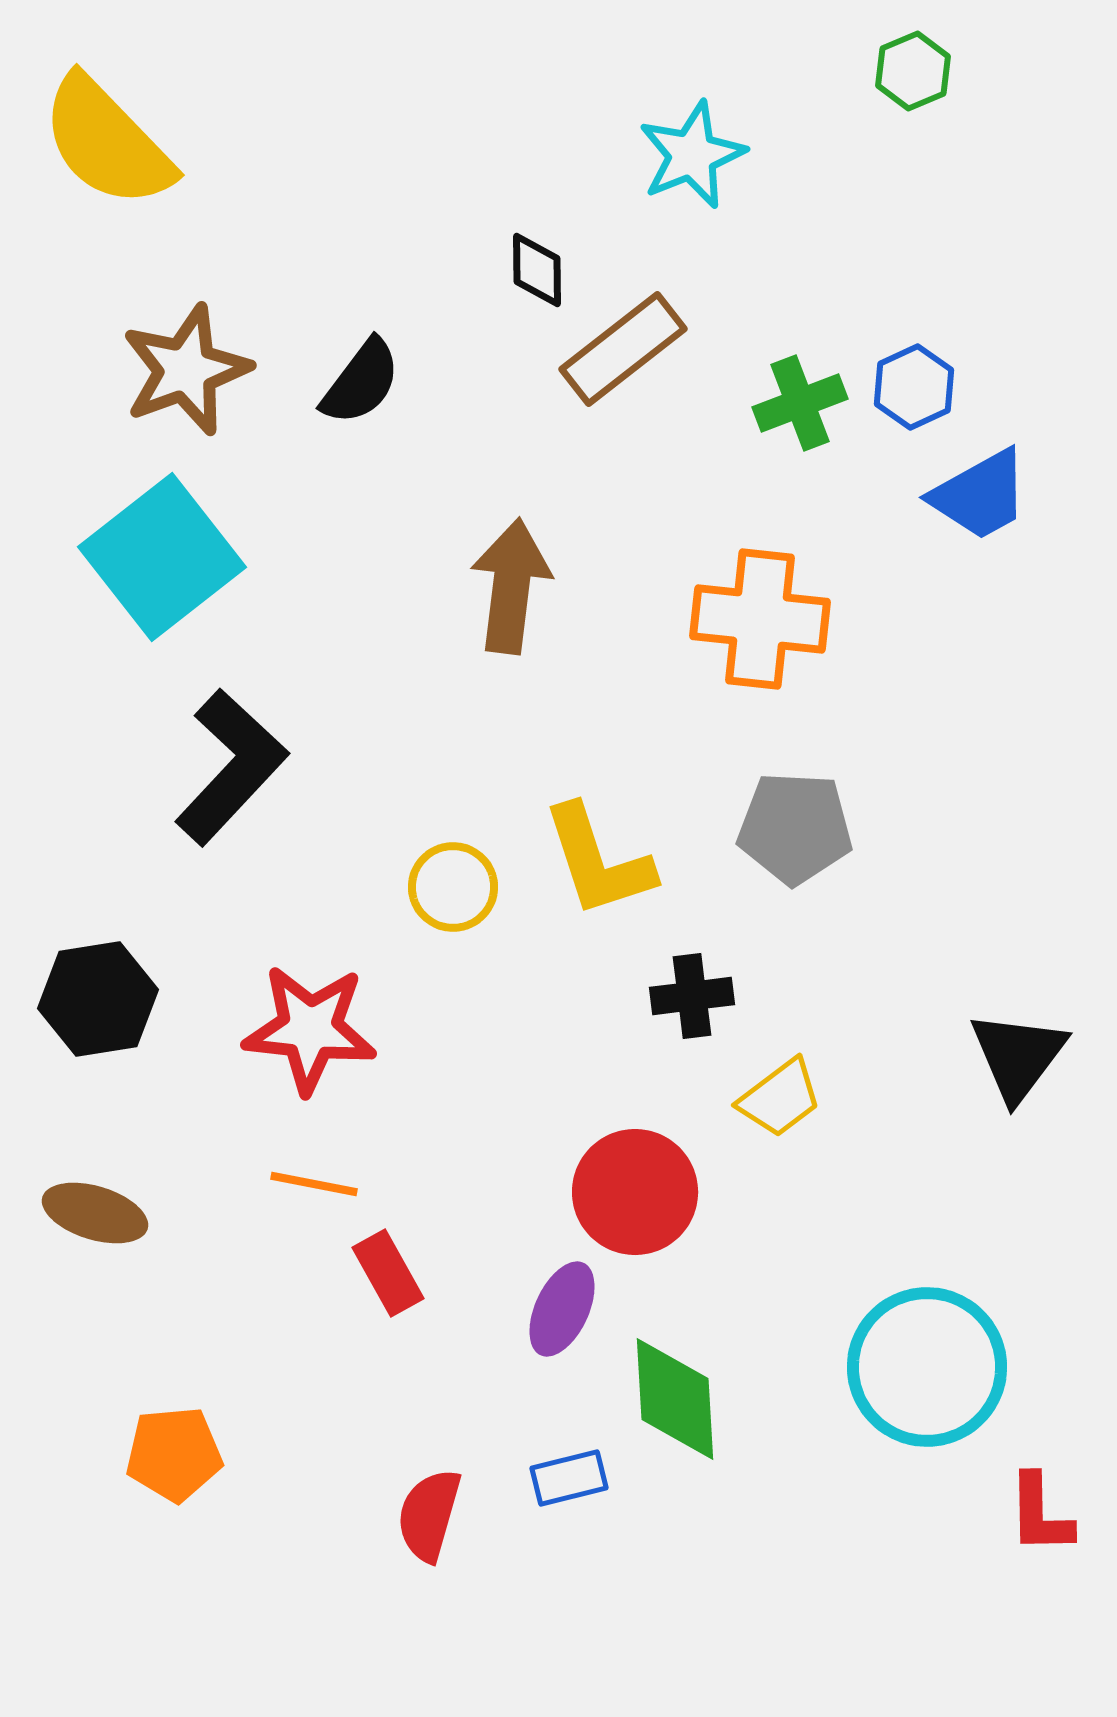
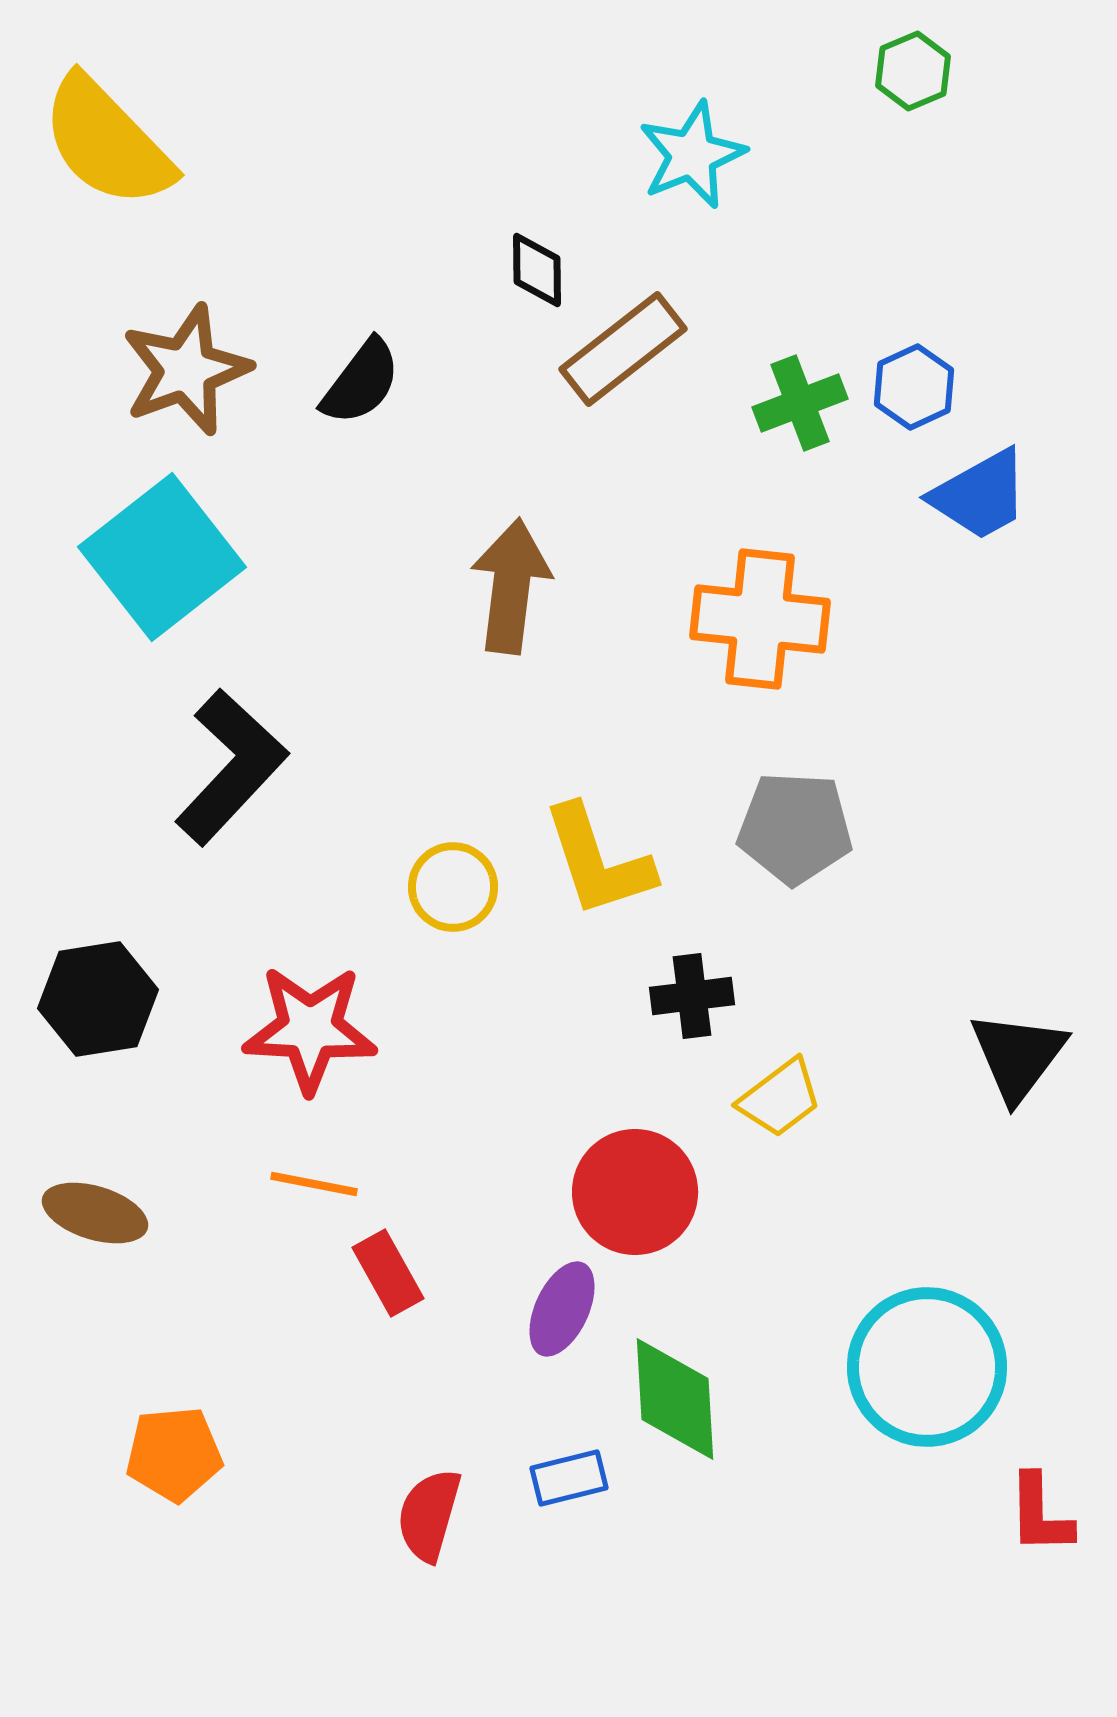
red star: rotated 3 degrees counterclockwise
